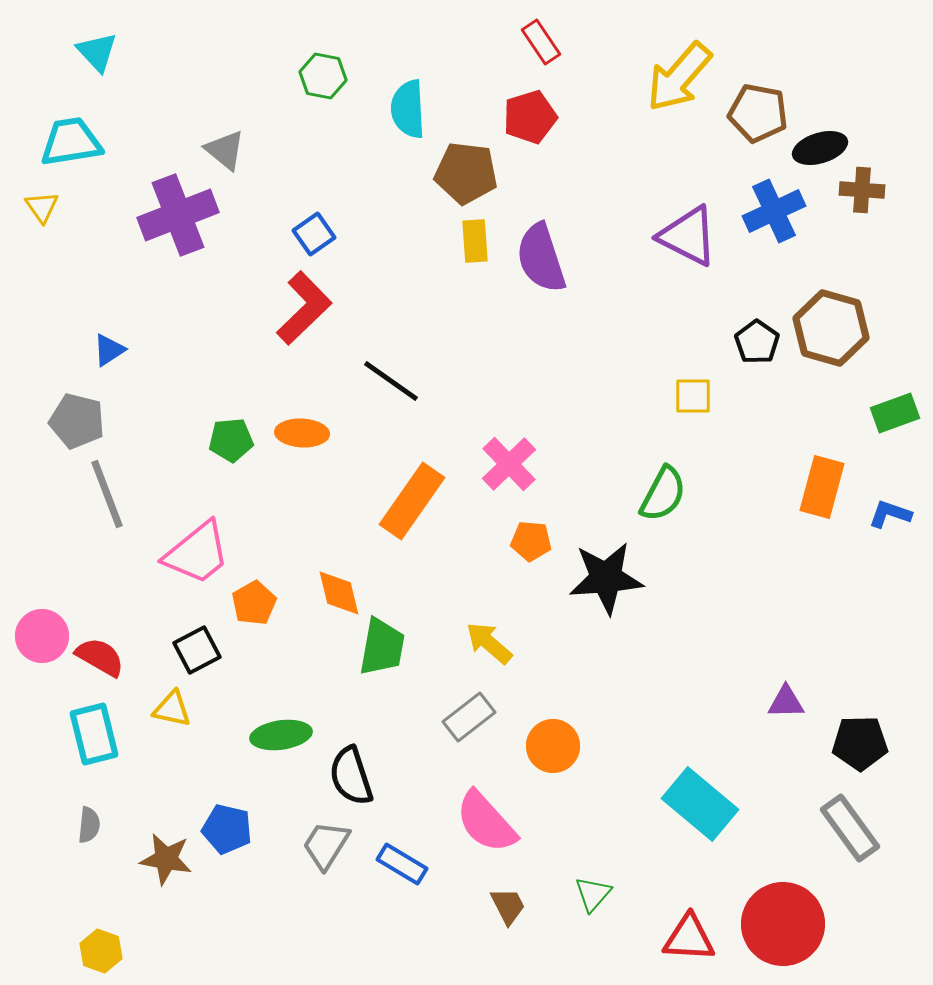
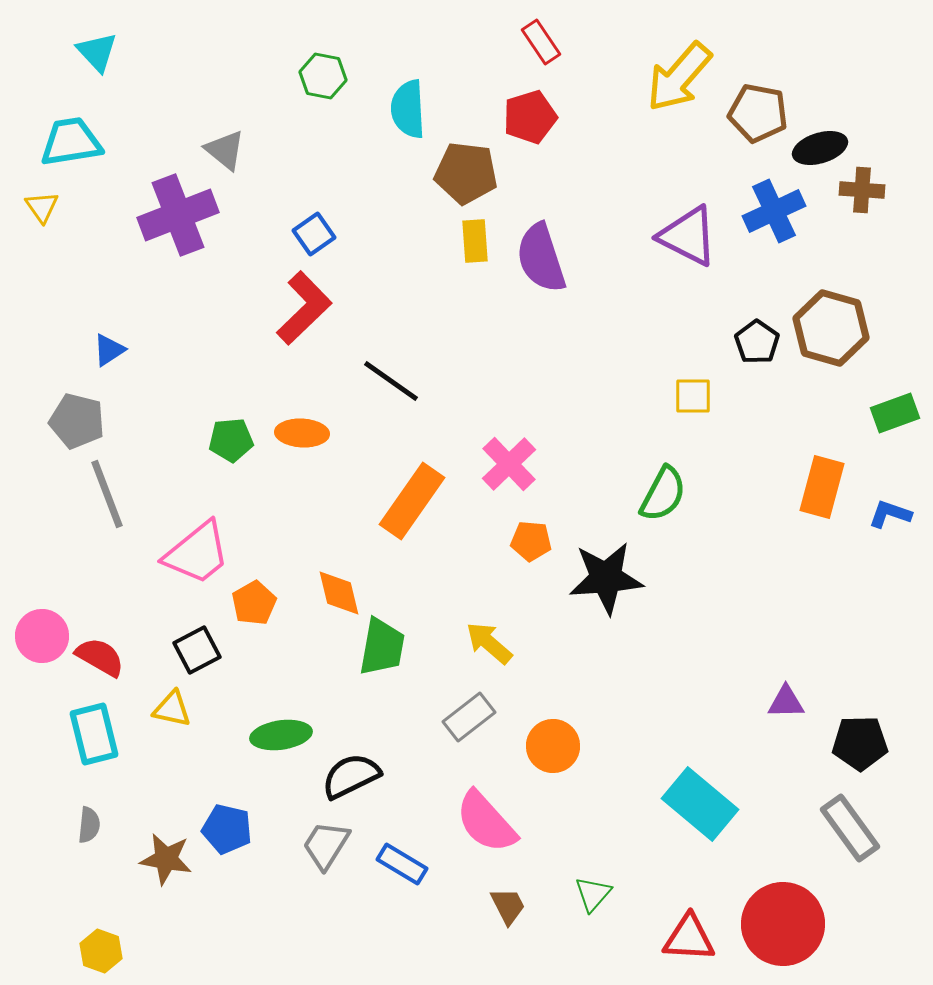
black semicircle at (351, 776): rotated 82 degrees clockwise
